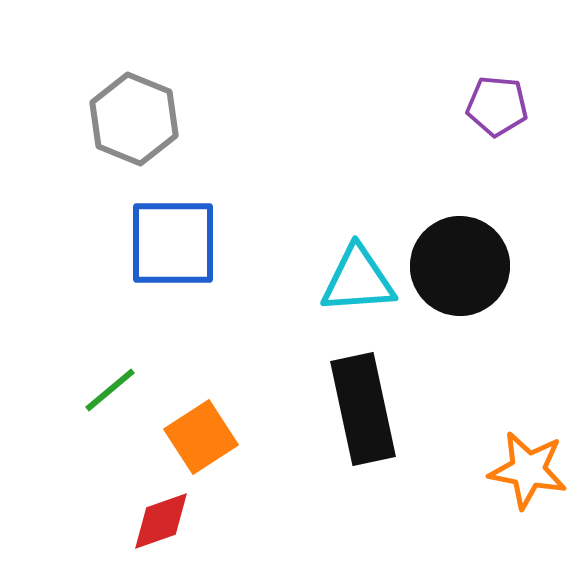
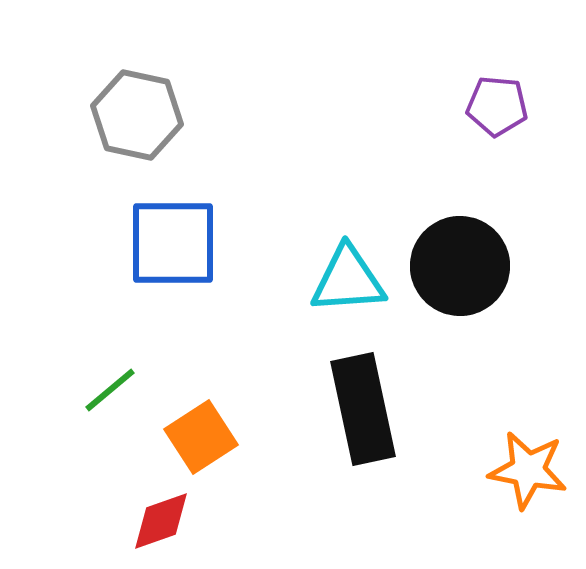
gray hexagon: moved 3 px right, 4 px up; rotated 10 degrees counterclockwise
cyan triangle: moved 10 px left
